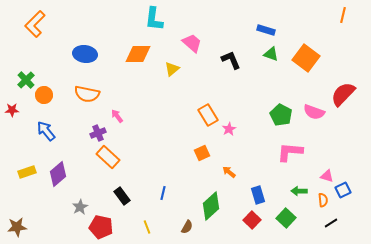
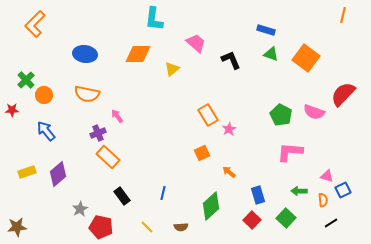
pink trapezoid at (192, 43): moved 4 px right
gray star at (80, 207): moved 2 px down
yellow line at (147, 227): rotated 24 degrees counterclockwise
brown semicircle at (187, 227): moved 6 px left; rotated 56 degrees clockwise
